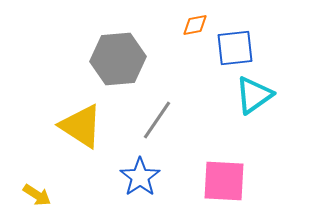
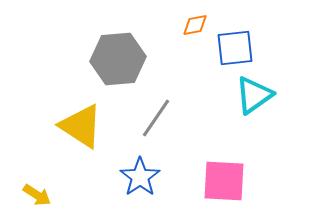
gray line: moved 1 px left, 2 px up
